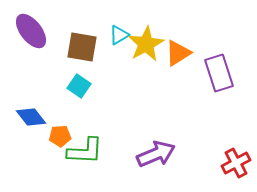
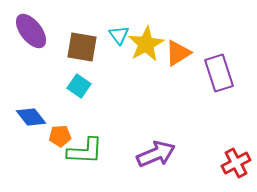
cyan triangle: rotated 35 degrees counterclockwise
